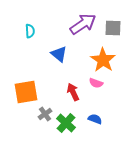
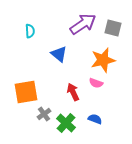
gray square: rotated 12 degrees clockwise
orange star: rotated 25 degrees clockwise
gray cross: moved 1 px left
